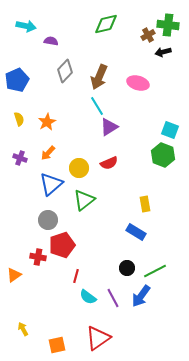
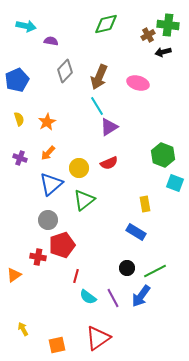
cyan square: moved 5 px right, 53 px down
